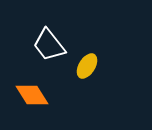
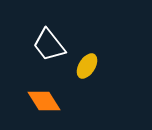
orange diamond: moved 12 px right, 6 px down
